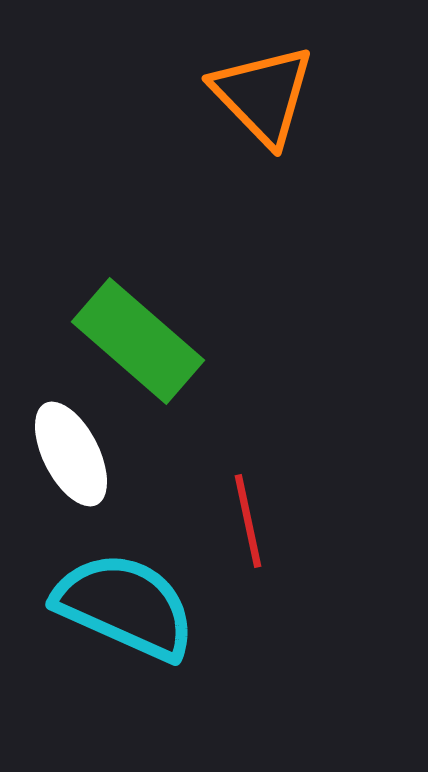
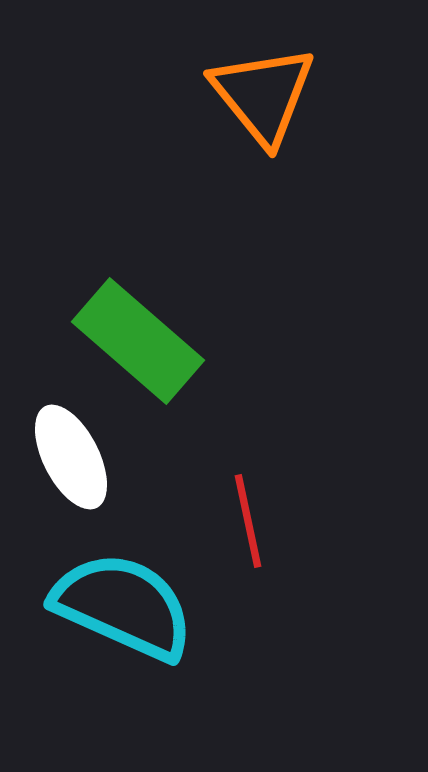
orange triangle: rotated 5 degrees clockwise
white ellipse: moved 3 px down
cyan semicircle: moved 2 px left
